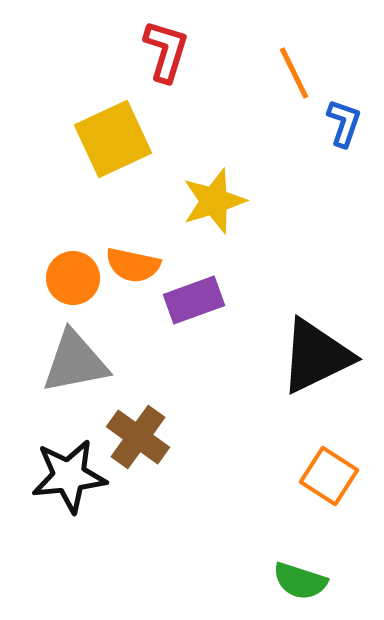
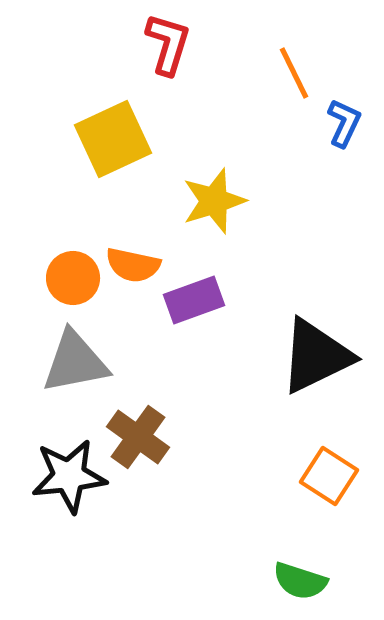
red L-shape: moved 2 px right, 7 px up
blue L-shape: rotated 6 degrees clockwise
